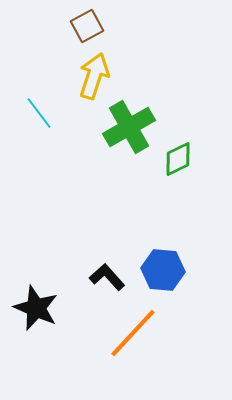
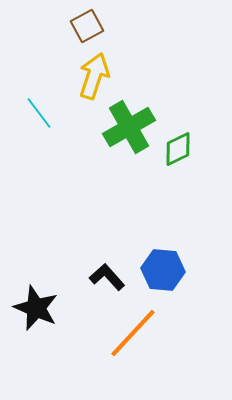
green diamond: moved 10 px up
